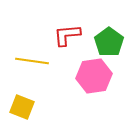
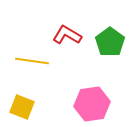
red L-shape: rotated 36 degrees clockwise
green pentagon: moved 1 px right
pink hexagon: moved 2 px left, 28 px down
